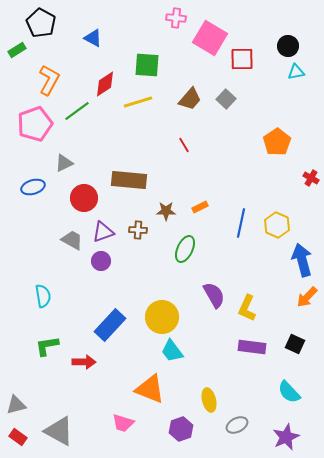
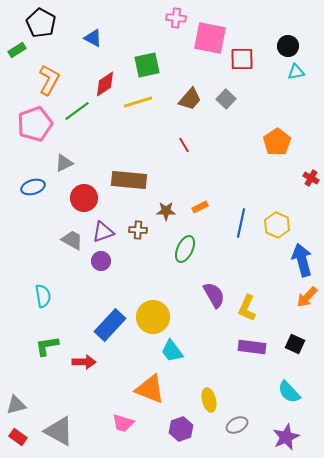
pink square at (210, 38): rotated 20 degrees counterclockwise
green square at (147, 65): rotated 16 degrees counterclockwise
yellow circle at (162, 317): moved 9 px left
